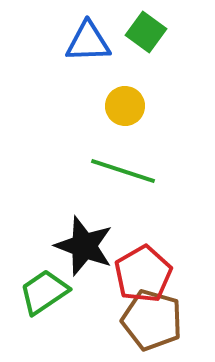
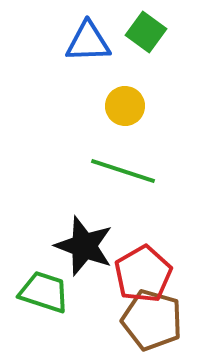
green trapezoid: rotated 52 degrees clockwise
